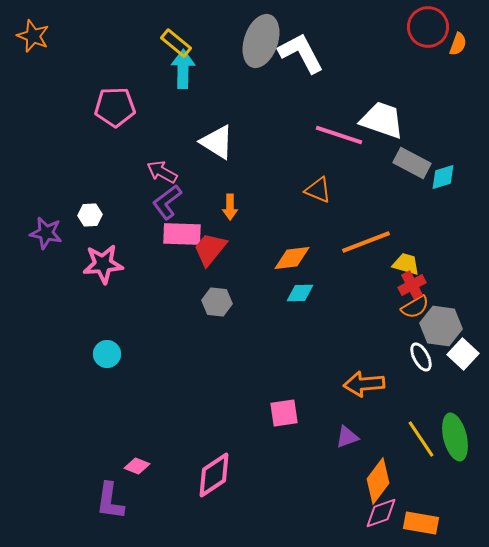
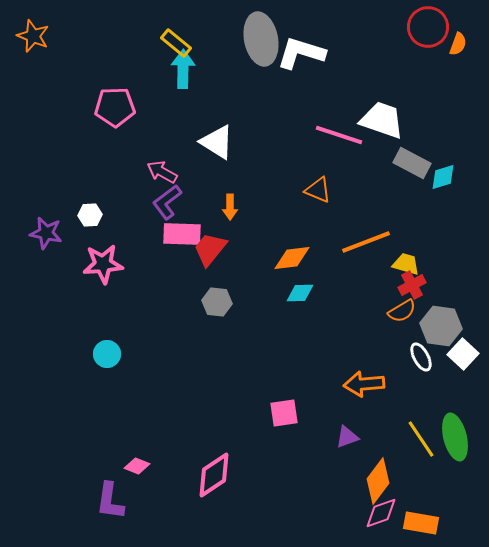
gray ellipse at (261, 41): moved 2 px up; rotated 30 degrees counterclockwise
white L-shape at (301, 53): rotated 45 degrees counterclockwise
orange semicircle at (415, 307): moved 13 px left, 4 px down
